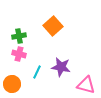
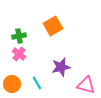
orange square: rotated 12 degrees clockwise
pink cross: rotated 24 degrees clockwise
purple star: rotated 24 degrees counterclockwise
cyan line: moved 11 px down; rotated 56 degrees counterclockwise
